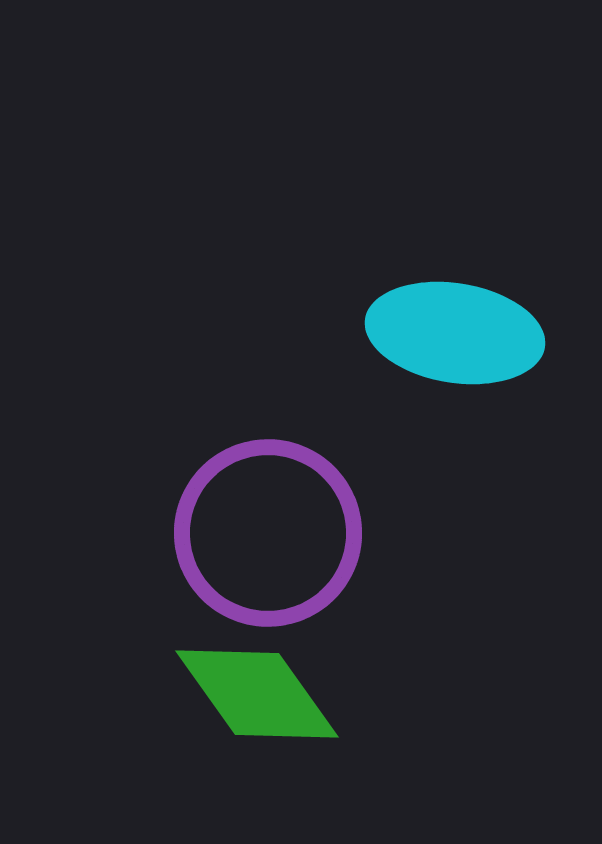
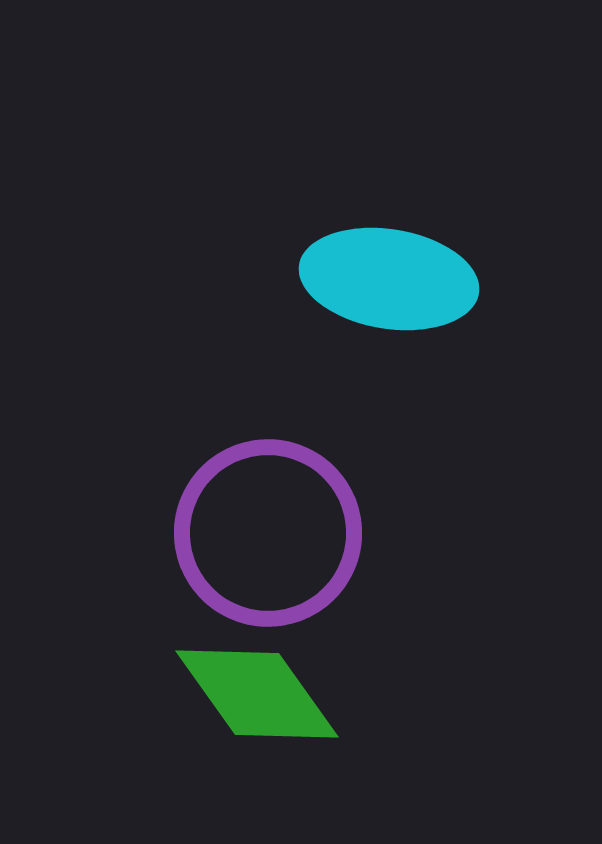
cyan ellipse: moved 66 px left, 54 px up
